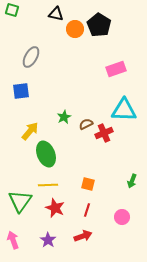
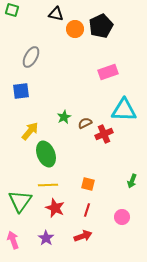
black pentagon: moved 2 px right, 1 px down; rotated 15 degrees clockwise
pink rectangle: moved 8 px left, 3 px down
brown semicircle: moved 1 px left, 1 px up
red cross: moved 1 px down
purple star: moved 2 px left, 2 px up
